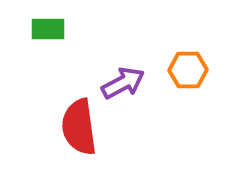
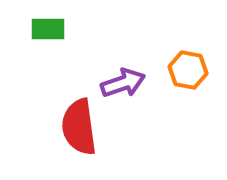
orange hexagon: rotated 12 degrees clockwise
purple arrow: rotated 9 degrees clockwise
